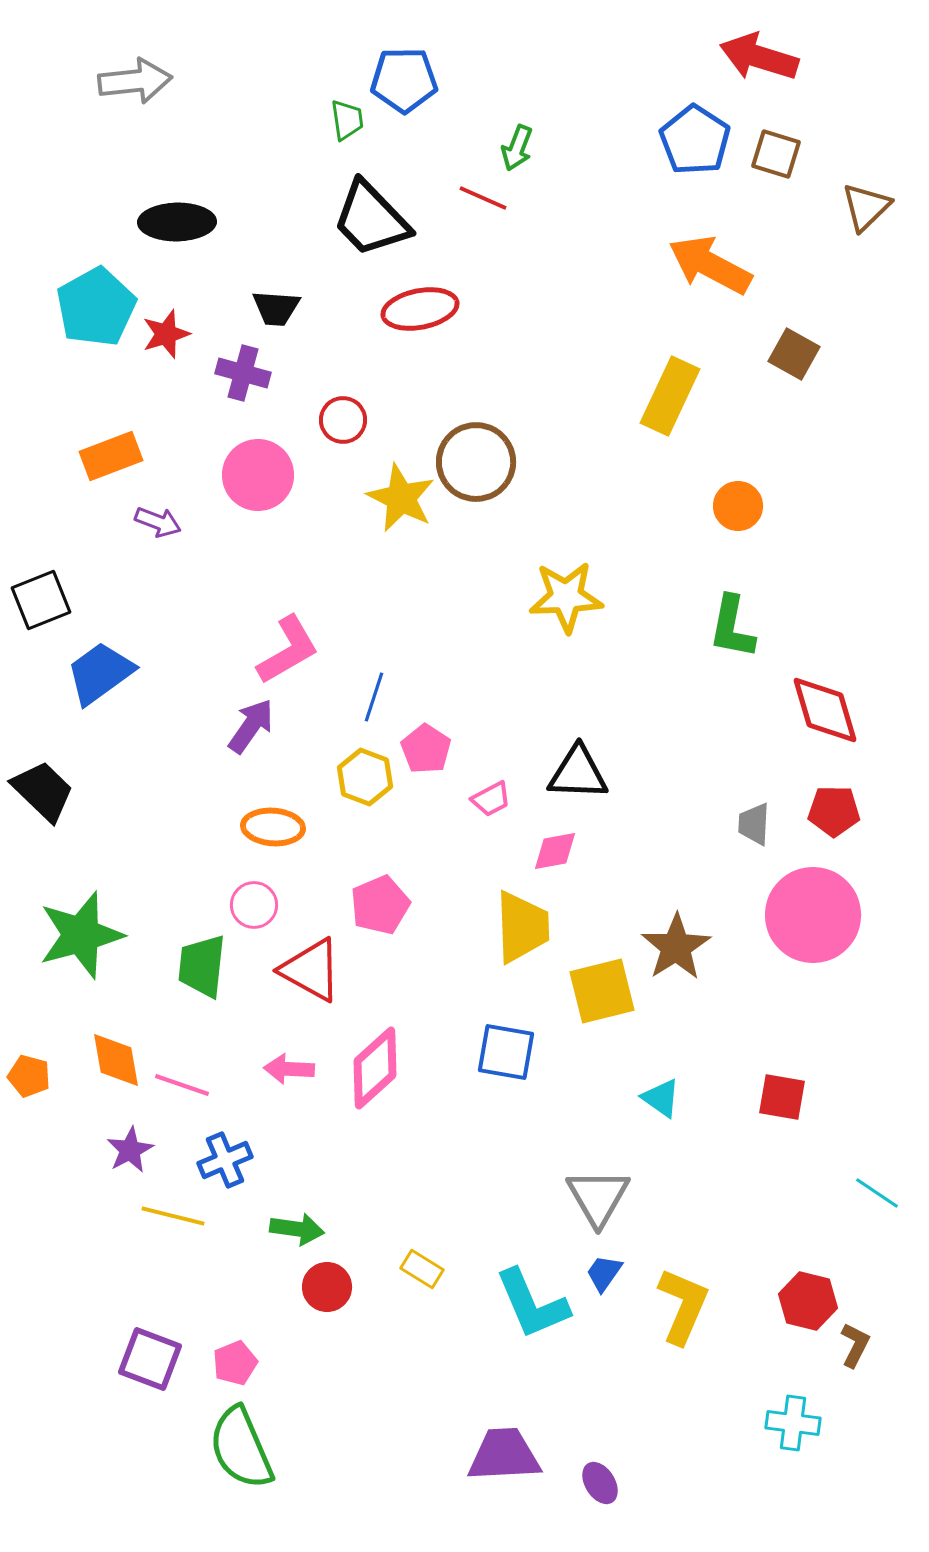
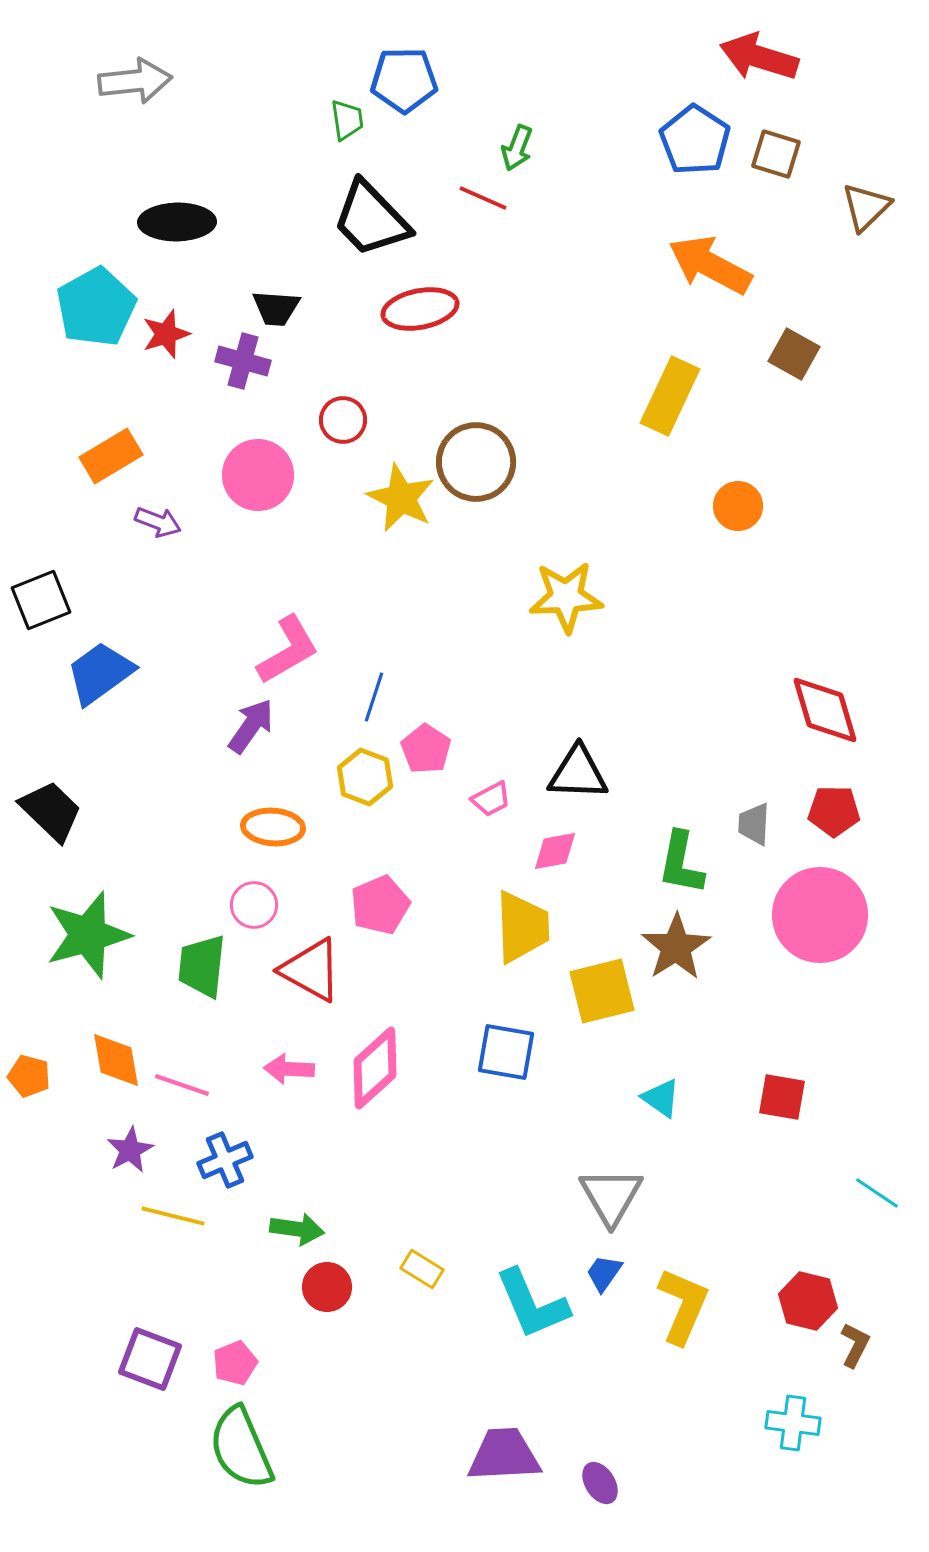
purple cross at (243, 373): moved 12 px up
orange rectangle at (111, 456): rotated 10 degrees counterclockwise
green L-shape at (732, 627): moved 51 px left, 236 px down
black trapezoid at (43, 791): moved 8 px right, 20 px down
pink circle at (813, 915): moved 7 px right
green star at (81, 935): moved 7 px right
gray triangle at (598, 1197): moved 13 px right, 1 px up
